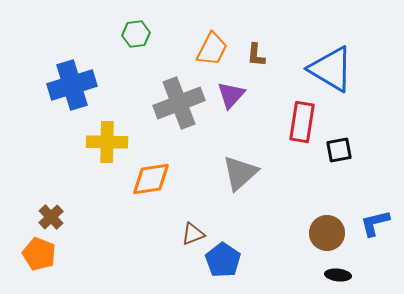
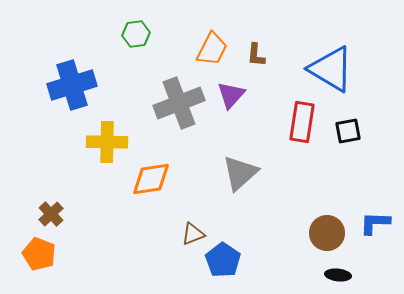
black square: moved 9 px right, 19 px up
brown cross: moved 3 px up
blue L-shape: rotated 16 degrees clockwise
